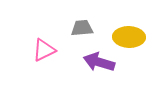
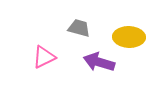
gray trapezoid: moved 3 px left; rotated 20 degrees clockwise
pink triangle: moved 7 px down
